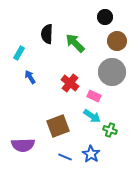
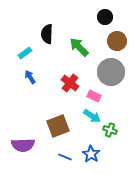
green arrow: moved 4 px right, 4 px down
cyan rectangle: moved 6 px right; rotated 24 degrees clockwise
gray circle: moved 1 px left
